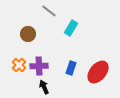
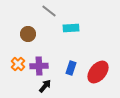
cyan rectangle: rotated 56 degrees clockwise
orange cross: moved 1 px left, 1 px up
black arrow: moved 1 px right, 1 px up; rotated 64 degrees clockwise
